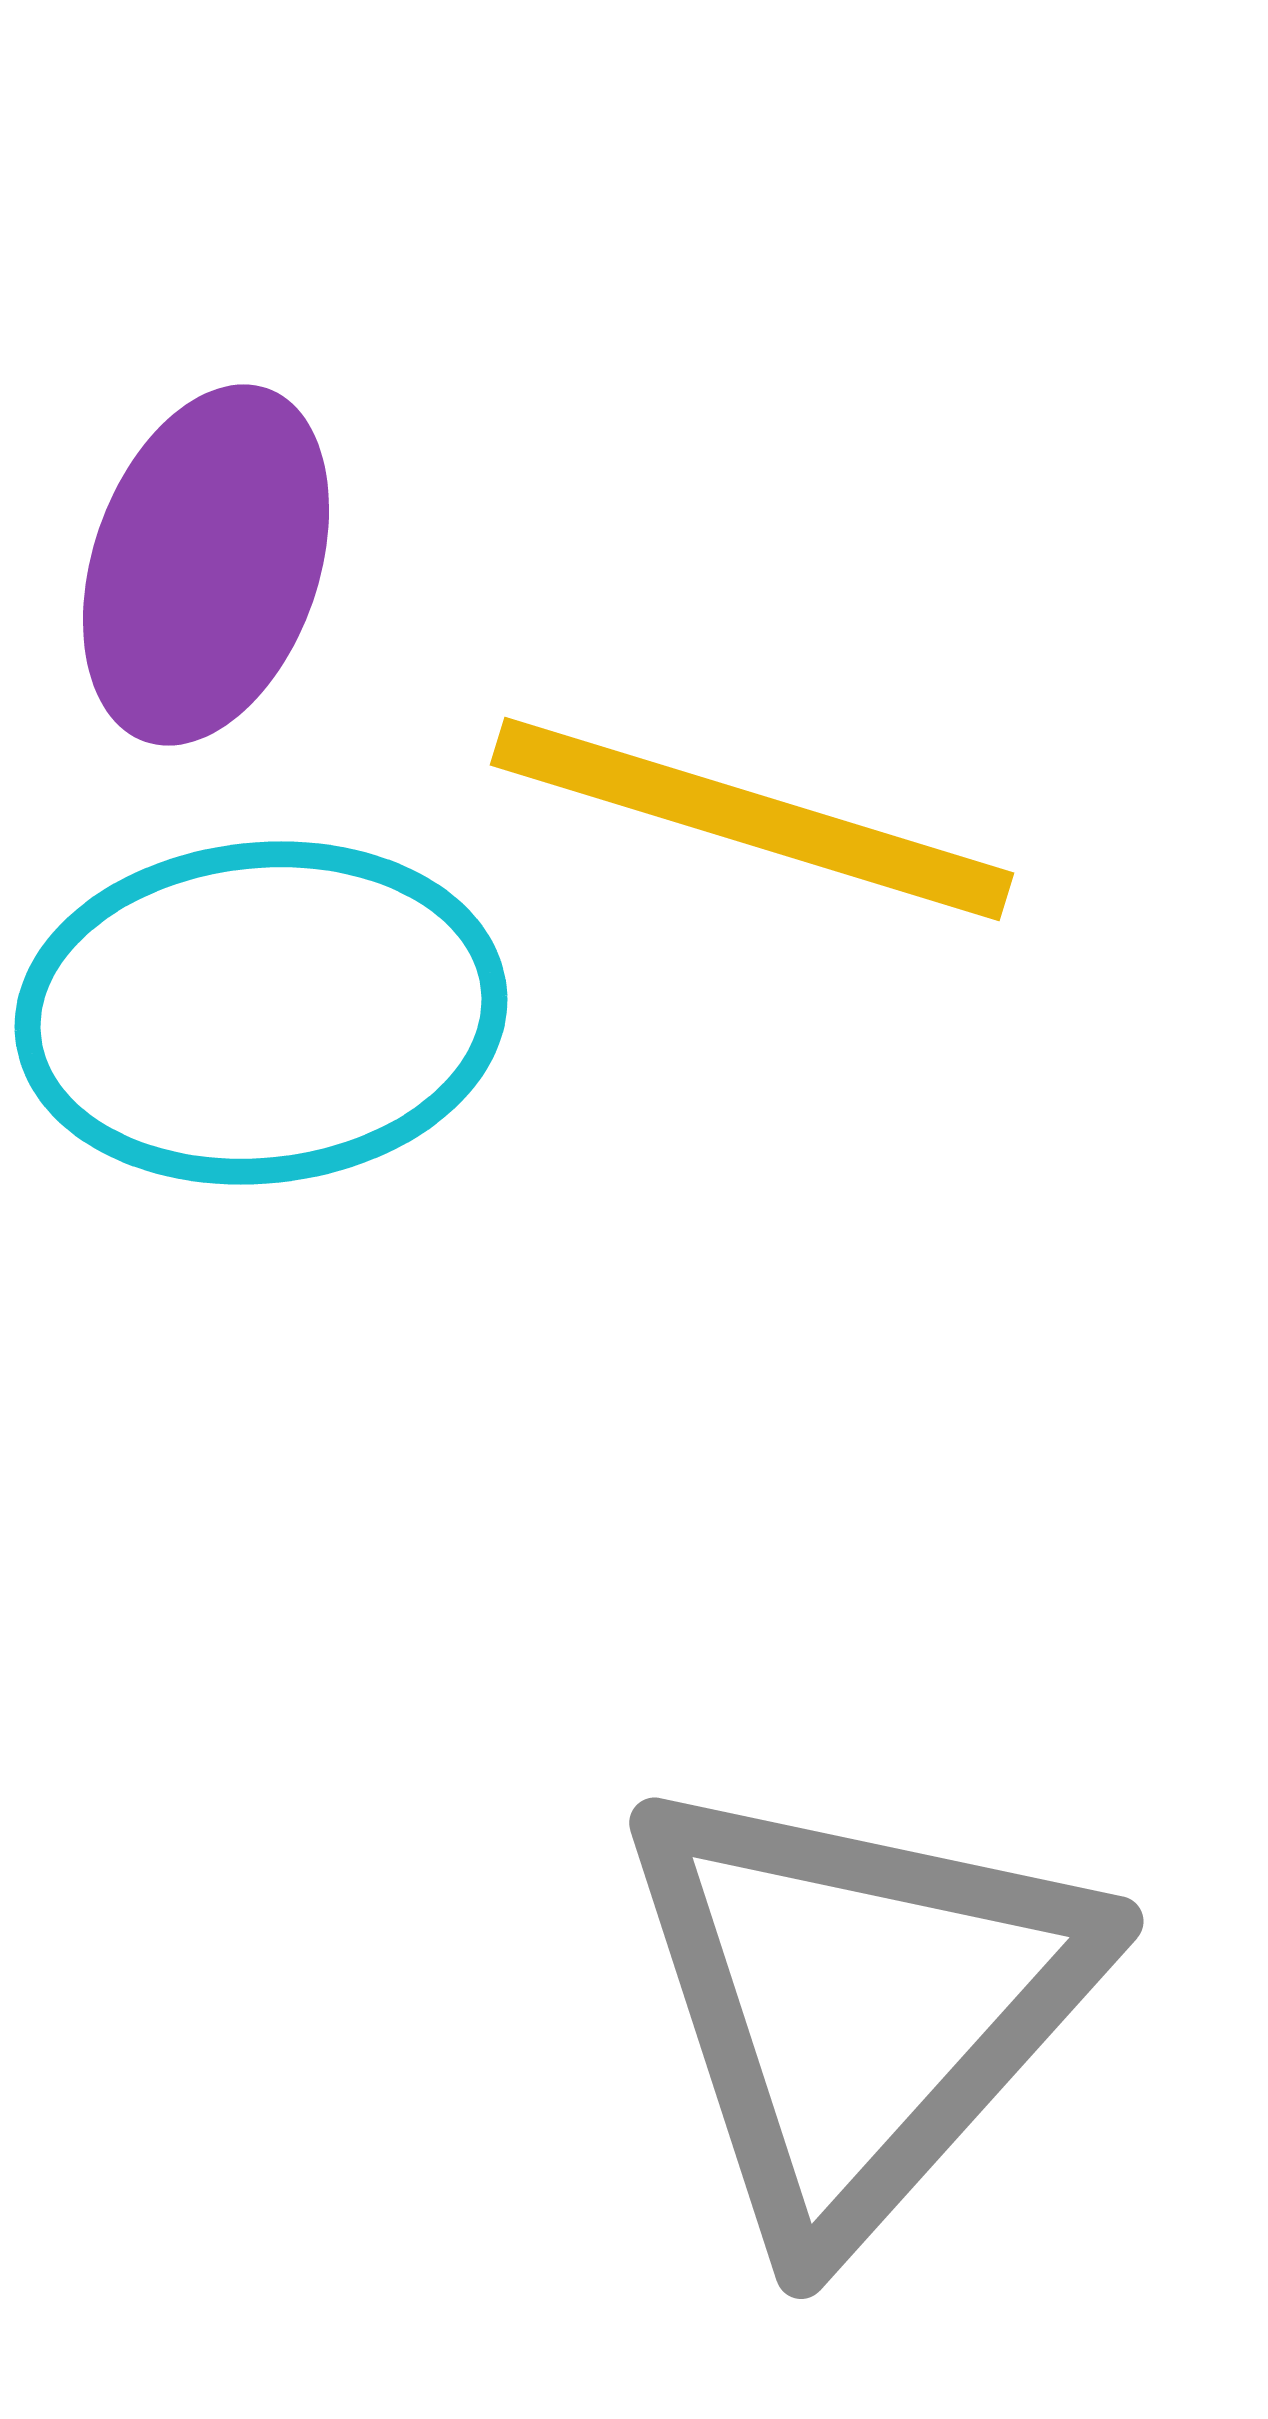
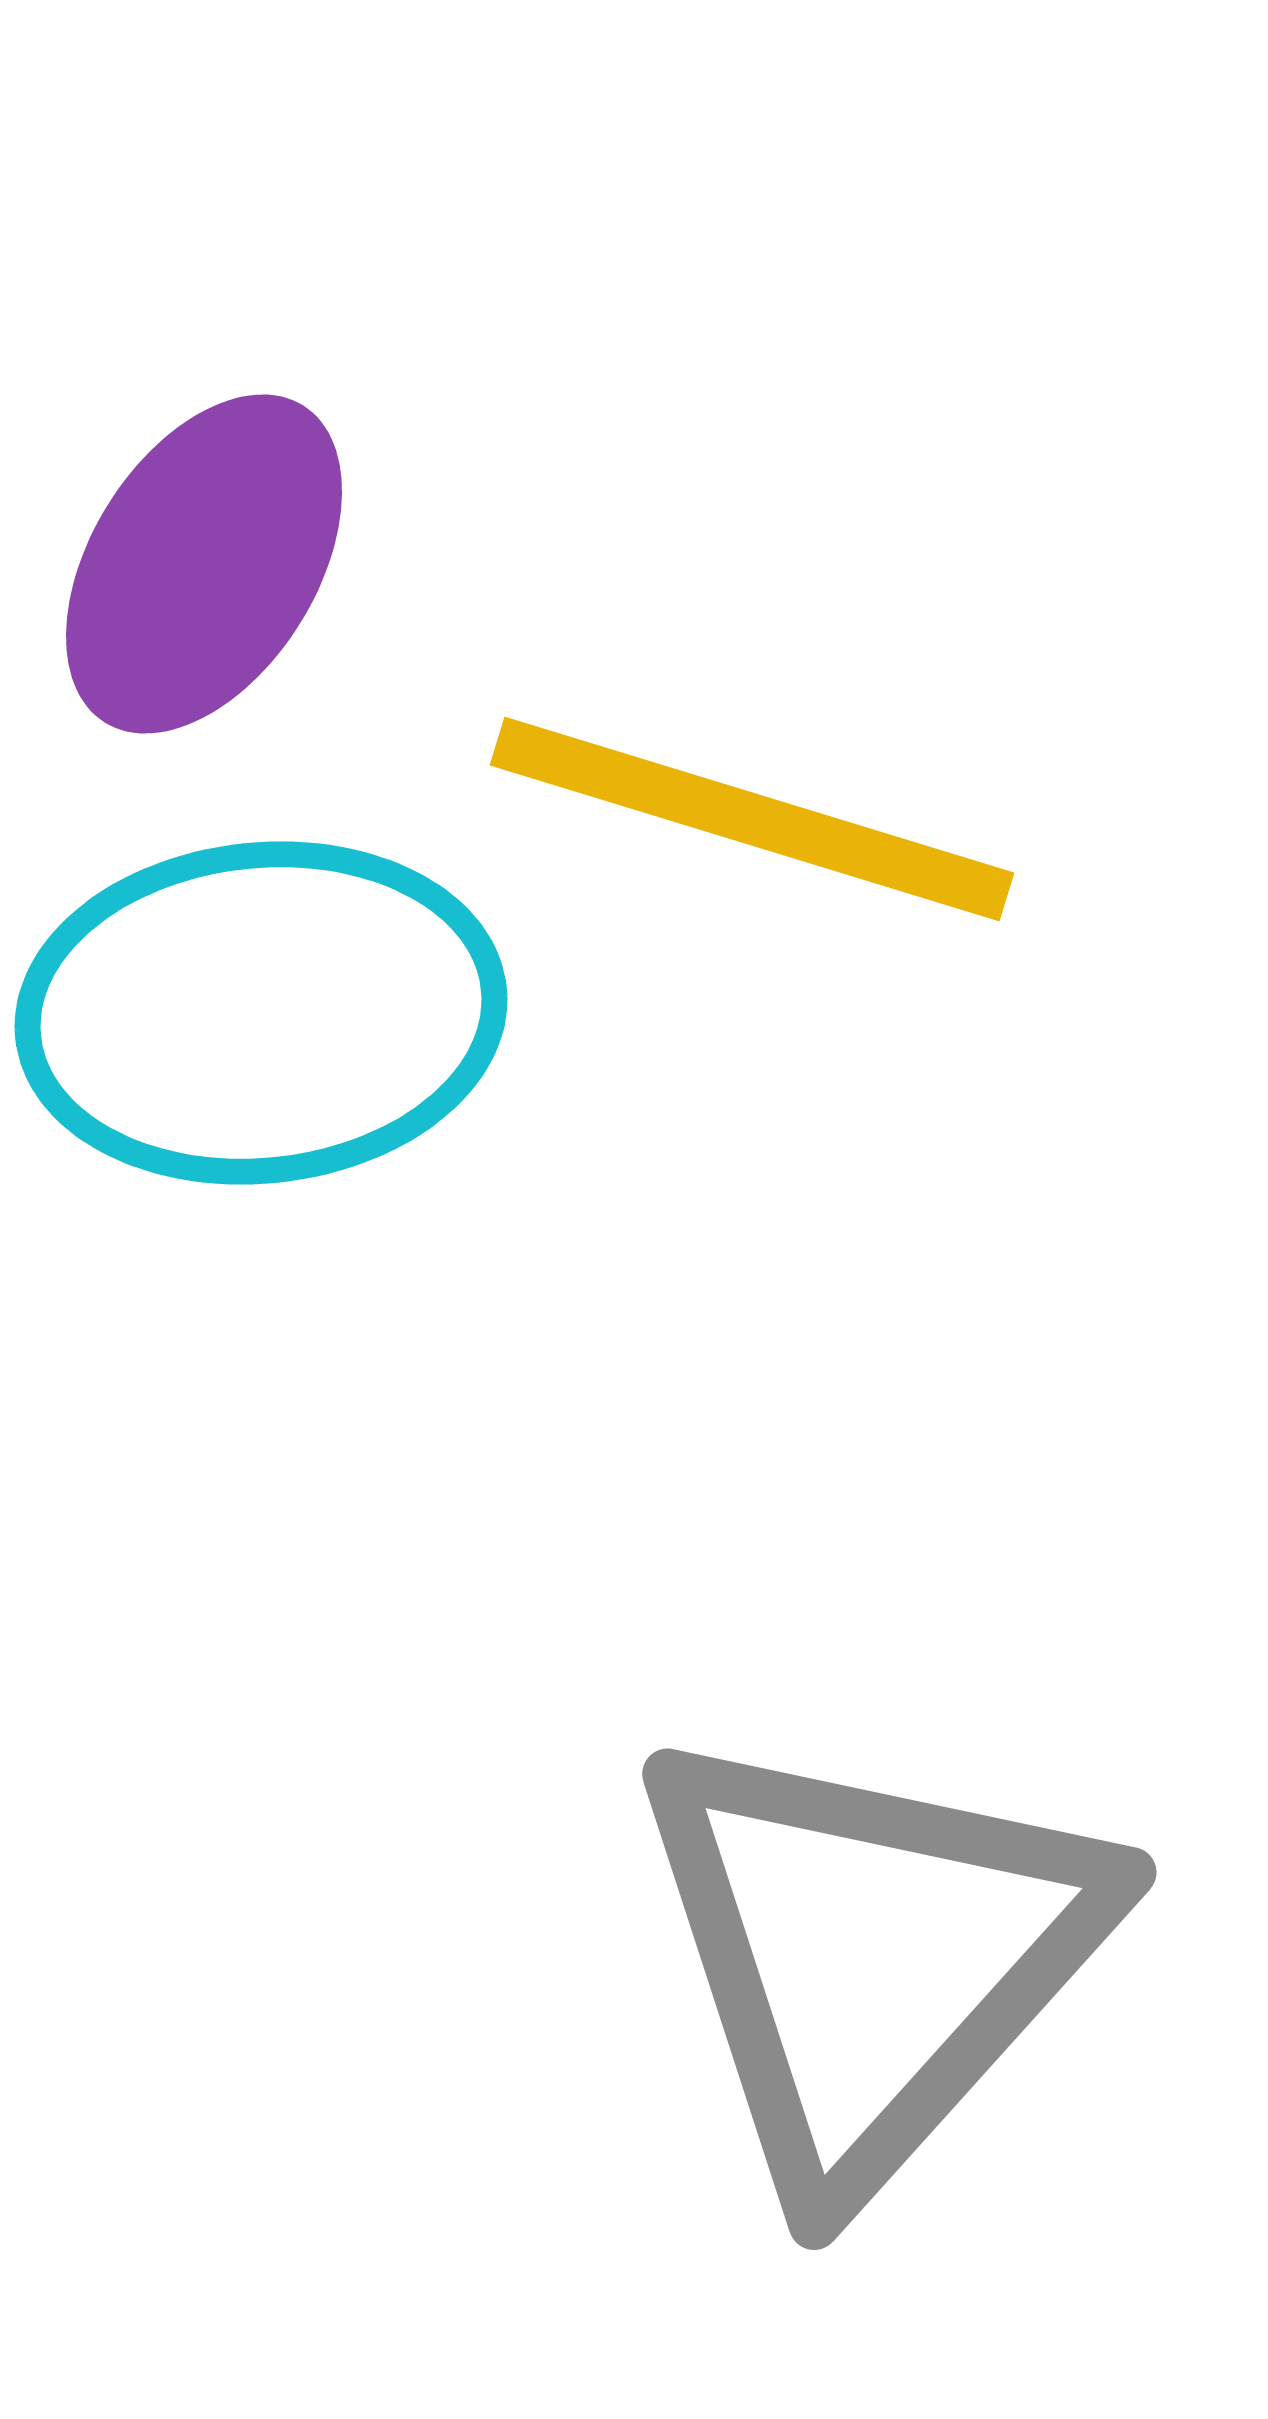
purple ellipse: moved 2 px left, 1 px up; rotated 13 degrees clockwise
gray triangle: moved 13 px right, 49 px up
